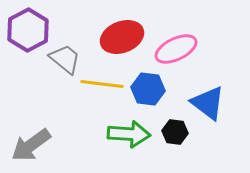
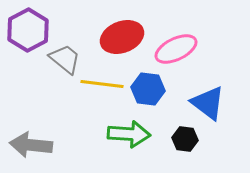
black hexagon: moved 10 px right, 7 px down
gray arrow: rotated 42 degrees clockwise
